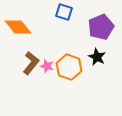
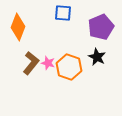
blue square: moved 1 px left, 1 px down; rotated 12 degrees counterclockwise
orange diamond: rotated 60 degrees clockwise
pink star: moved 1 px right, 3 px up
